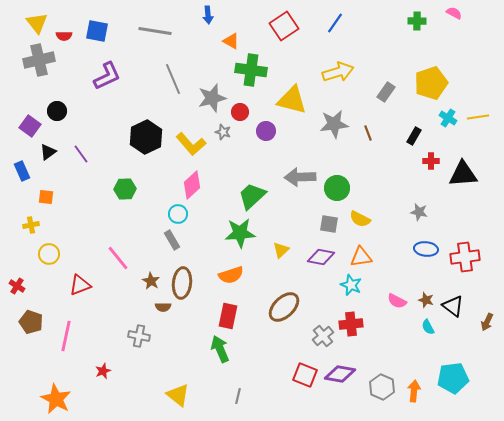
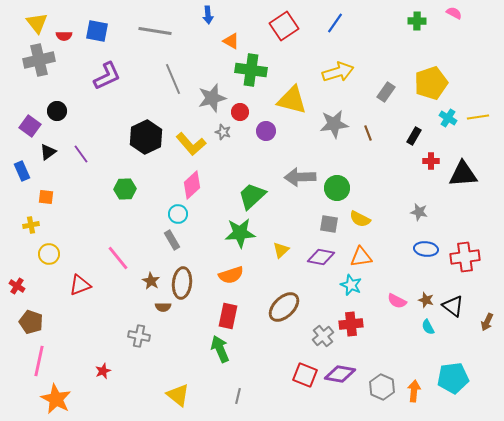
pink line at (66, 336): moved 27 px left, 25 px down
